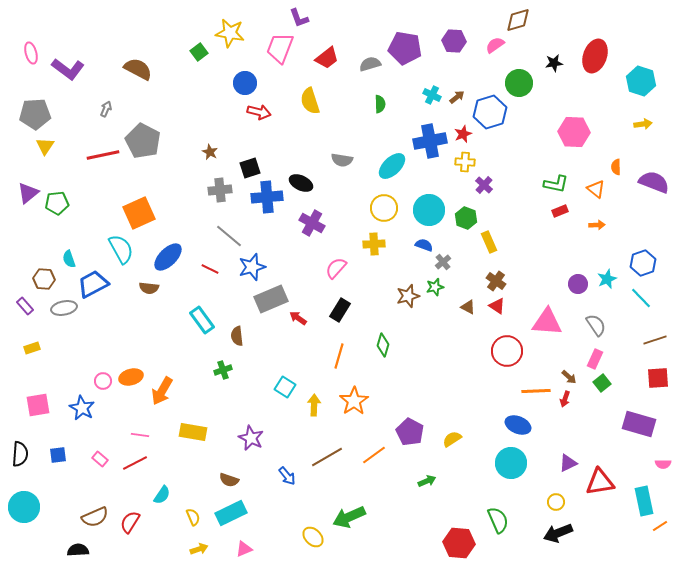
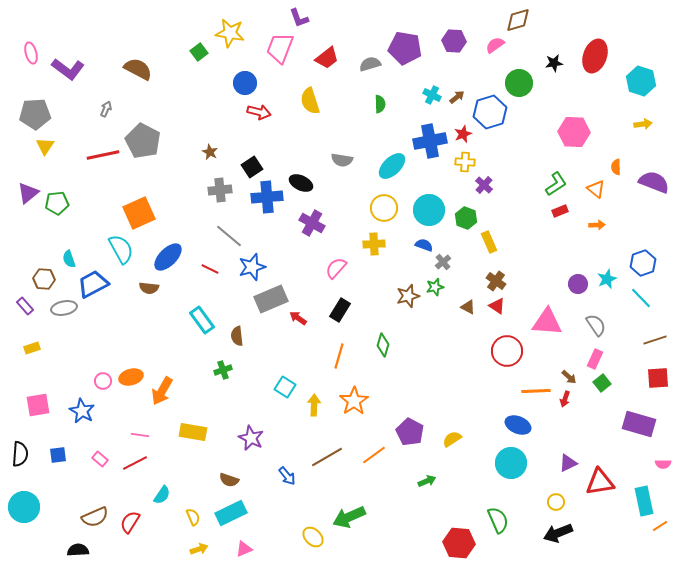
black square at (250, 168): moved 2 px right, 1 px up; rotated 15 degrees counterclockwise
green L-shape at (556, 184): rotated 45 degrees counterclockwise
blue star at (82, 408): moved 3 px down
